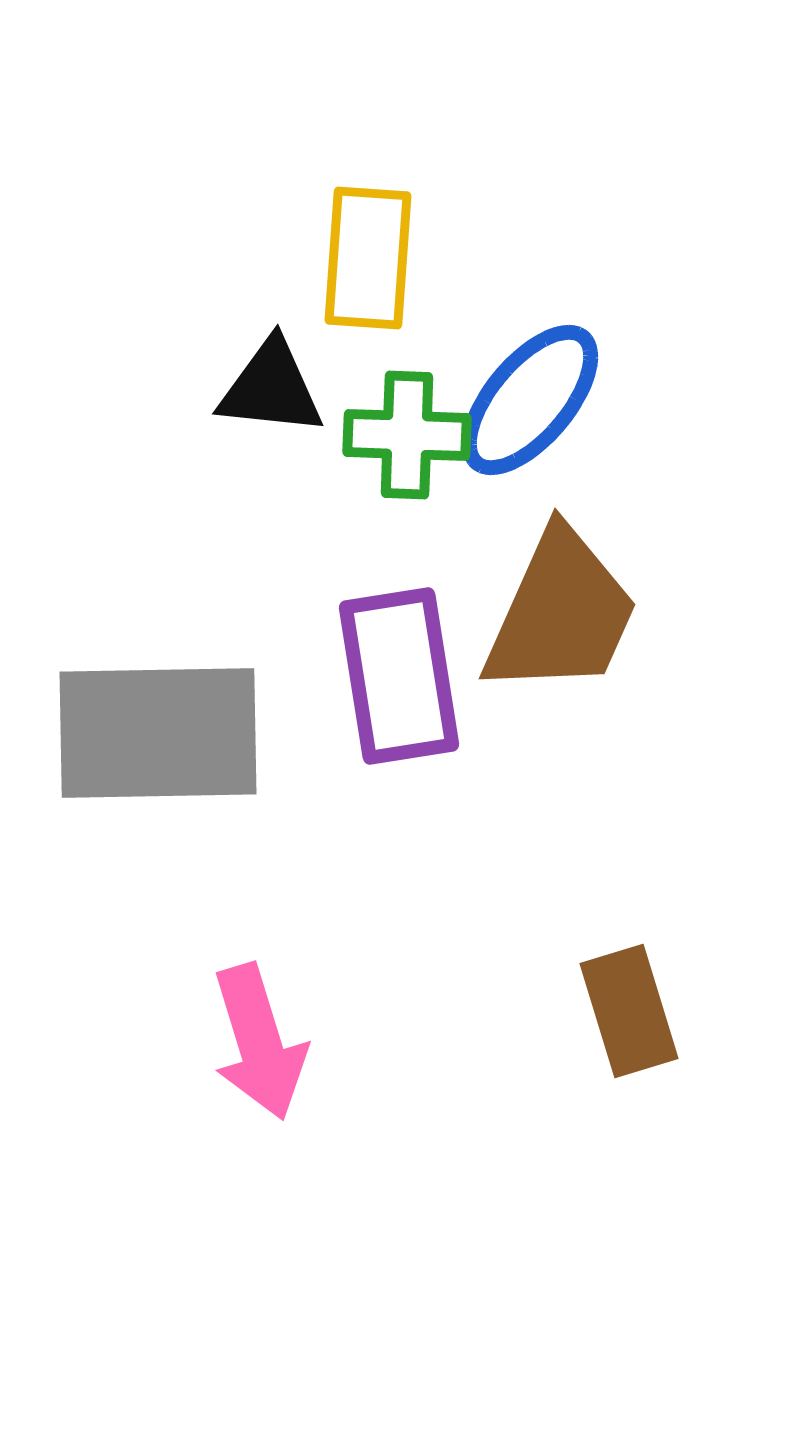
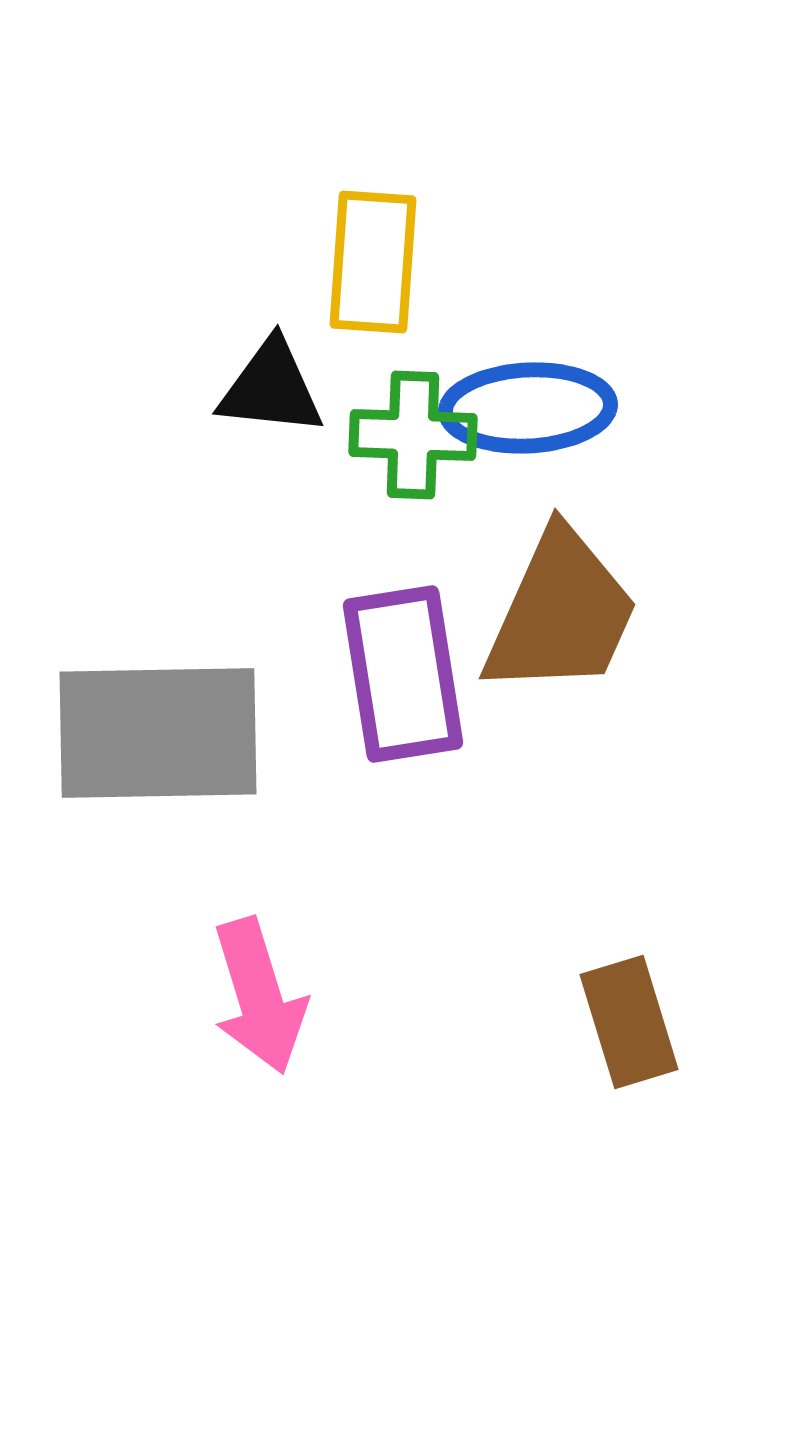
yellow rectangle: moved 5 px right, 4 px down
blue ellipse: moved 2 px left, 8 px down; rotated 47 degrees clockwise
green cross: moved 6 px right
purple rectangle: moved 4 px right, 2 px up
brown rectangle: moved 11 px down
pink arrow: moved 46 px up
